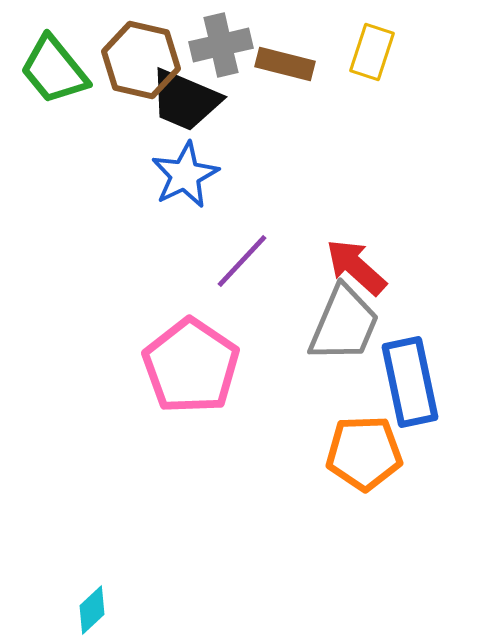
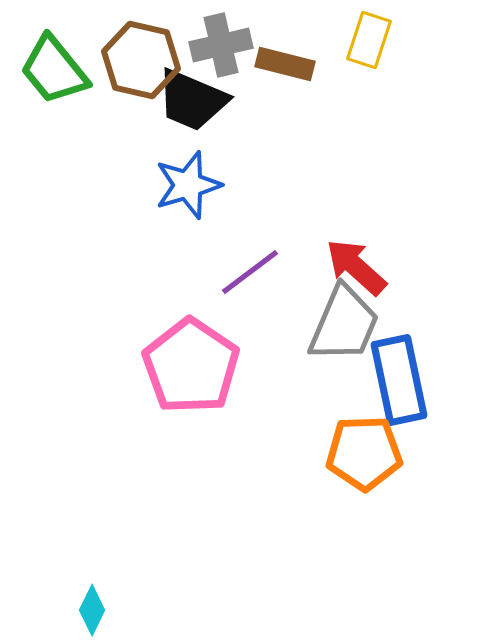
yellow rectangle: moved 3 px left, 12 px up
black trapezoid: moved 7 px right
blue star: moved 3 px right, 10 px down; rotated 10 degrees clockwise
purple line: moved 8 px right, 11 px down; rotated 10 degrees clockwise
blue rectangle: moved 11 px left, 2 px up
cyan diamond: rotated 21 degrees counterclockwise
